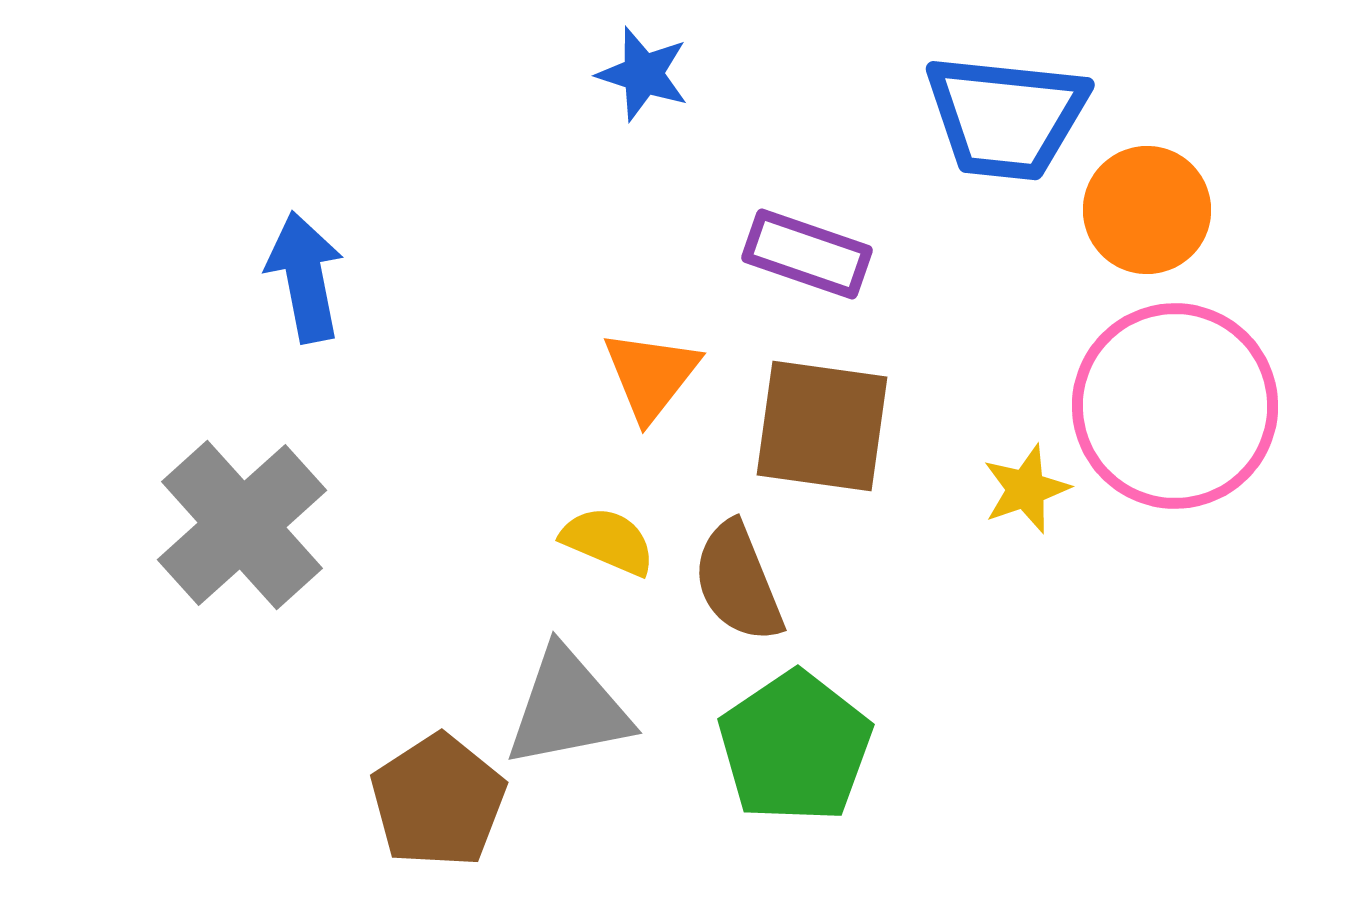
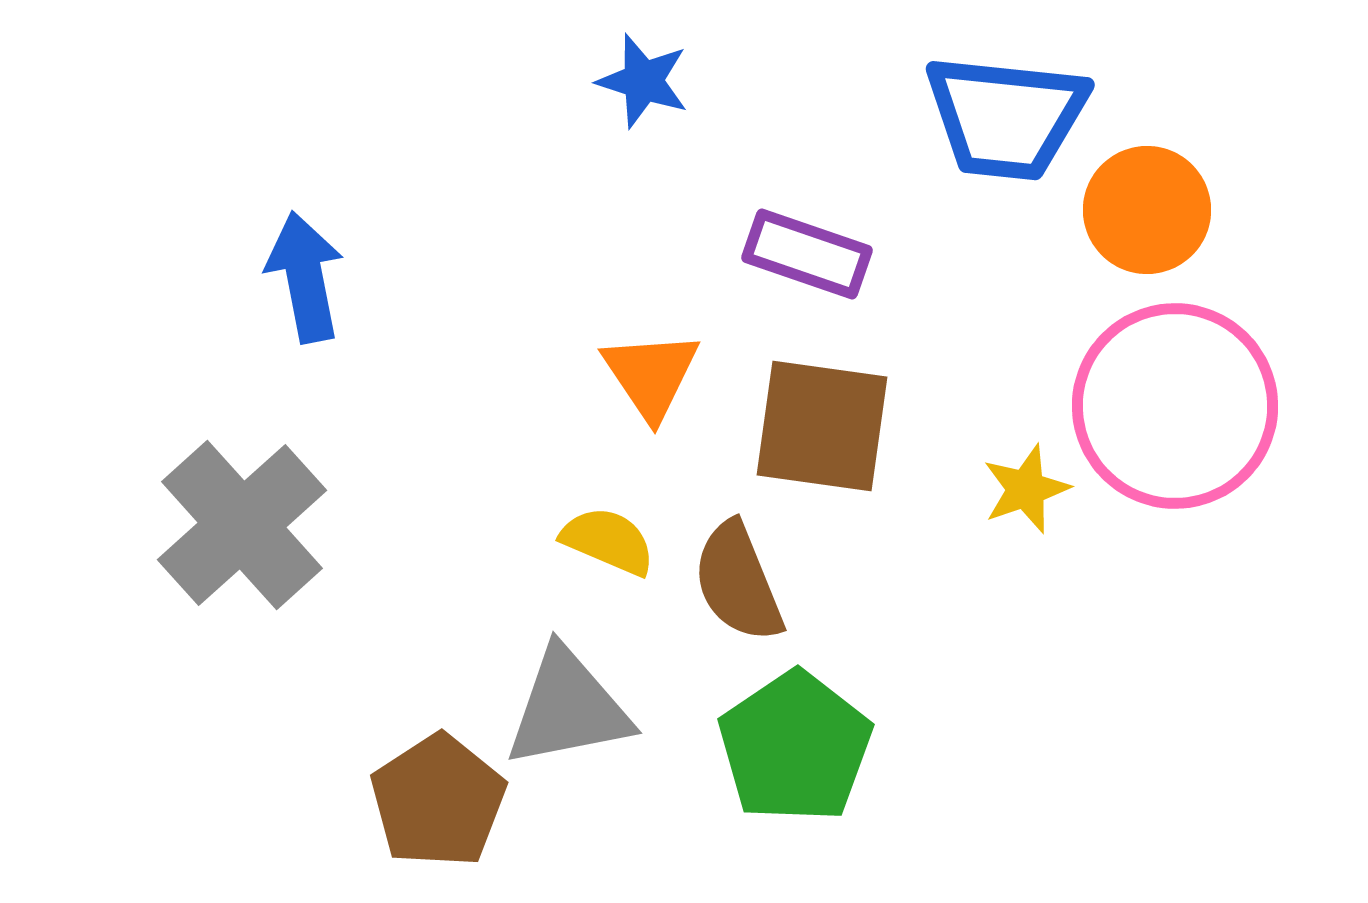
blue star: moved 7 px down
orange triangle: rotated 12 degrees counterclockwise
